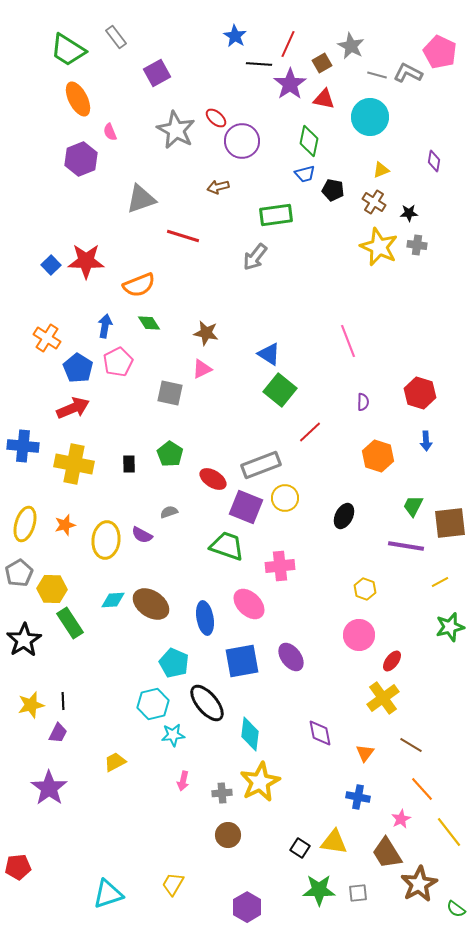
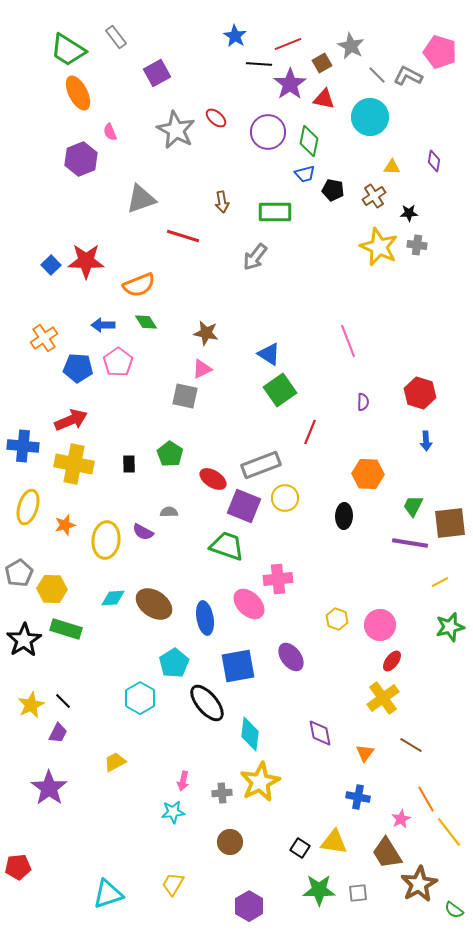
red line at (288, 44): rotated 44 degrees clockwise
pink pentagon at (440, 52): rotated 8 degrees counterclockwise
gray L-shape at (408, 73): moved 3 px down
gray line at (377, 75): rotated 30 degrees clockwise
orange ellipse at (78, 99): moved 6 px up
purple circle at (242, 141): moved 26 px right, 9 px up
yellow triangle at (381, 170): moved 11 px right, 3 px up; rotated 24 degrees clockwise
brown arrow at (218, 187): moved 4 px right, 15 px down; rotated 85 degrees counterclockwise
brown cross at (374, 202): moved 6 px up; rotated 25 degrees clockwise
green rectangle at (276, 215): moved 1 px left, 3 px up; rotated 8 degrees clockwise
green diamond at (149, 323): moved 3 px left, 1 px up
blue arrow at (105, 326): moved 2 px left, 1 px up; rotated 100 degrees counterclockwise
orange cross at (47, 338): moved 3 px left; rotated 24 degrees clockwise
pink pentagon at (118, 362): rotated 8 degrees counterclockwise
blue pentagon at (78, 368): rotated 28 degrees counterclockwise
green square at (280, 390): rotated 16 degrees clockwise
gray square at (170, 393): moved 15 px right, 3 px down
red arrow at (73, 408): moved 2 px left, 12 px down
red line at (310, 432): rotated 25 degrees counterclockwise
orange hexagon at (378, 456): moved 10 px left, 18 px down; rotated 16 degrees counterclockwise
purple square at (246, 507): moved 2 px left, 1 px up
gray semicircle at (169, 512): rotated 18 degrees clockwise
black ellipse at (344, 516): rotated 25 degrees counterclockwise
yellow ellipse at (25, 524): moved 3 px right, 17 px up
purple semicircle at (142, 535): moved 1 px right, 3 px up
purple line at (406, 546): moved 4 px right, 3 px up
pink cross at (280, 566): moved 2 px left, 13 px down
yellow hexagon at (365, 589): moved 28 px left, 30 px down
cyan diamond at (113, 600): moved 2 px up
brown ellipse at (151, 604): moved 3 px right
green rectangle at (70, 623): moved 4 px left, 6 px down; rotated 40 degrees counterclockwise
pink circle at (359, 635): moved 21 px right, 10 px up
blue square at (242, 661): moved 4 px left, 5 px down
cyan pentagon at (174, 663): rotated 16 degrees clockwise
black line at (63, 701): rotated 42 degrees counterclockwise
cyan hexagon at (153, 704): moved 13 px left, 6 px up; rotated 16 degrees counterclockwise
yellow star at (31, 705): rotated 12 degrees counterclockwise
cyan star at (173, 735): moved 77 px down
orange line at (422, 789): moved 4 px right, 10 px down; rotated 12 degrees clockwise
brown circle at (228, 835): moved 2 px right, 7 px down
purple hexagon at (247, 907): moved 2 px right, 1 px up
green semicircle at (456, 909): moved 2 px left, 1 px down
